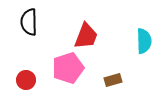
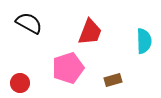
black semicircle: moved 1 px down; rotated 120 degrees clockwise
red trapezoid: moved 4 px right, 4 px up
red circle: moved 6 px left, 3 px down
